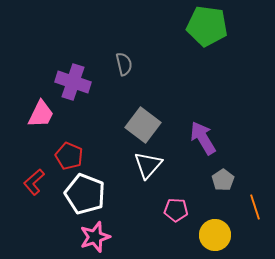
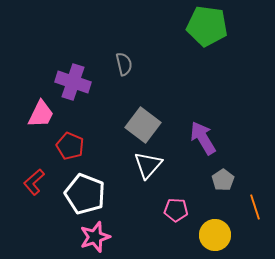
red pentagon: moved 1 px right, 10 px up
